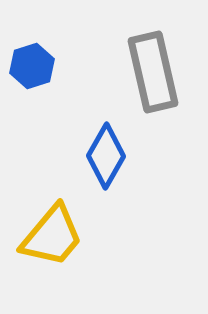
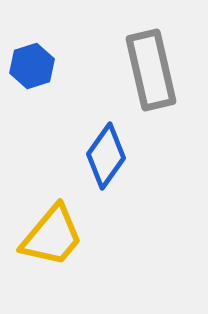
gray rectangle: moved 2 px left, 2 px up
blue diamond: rotated 6 degrees clockwise
